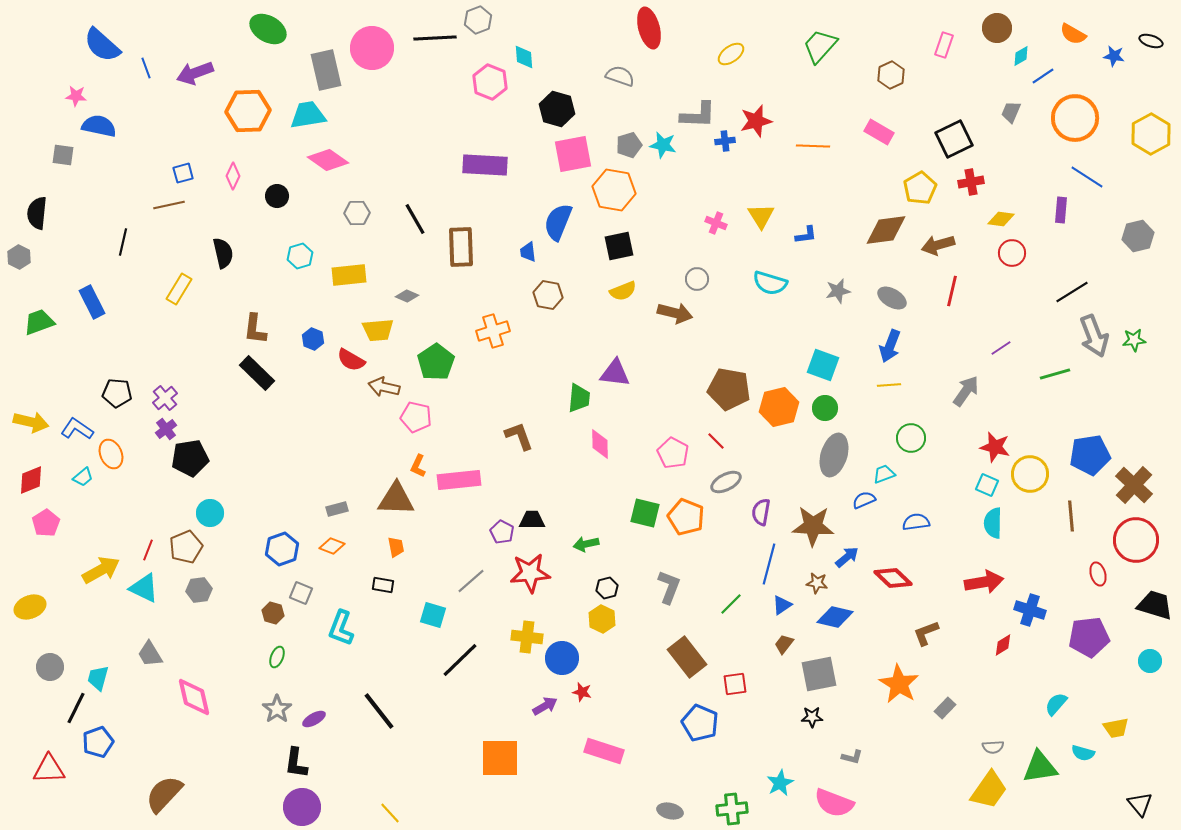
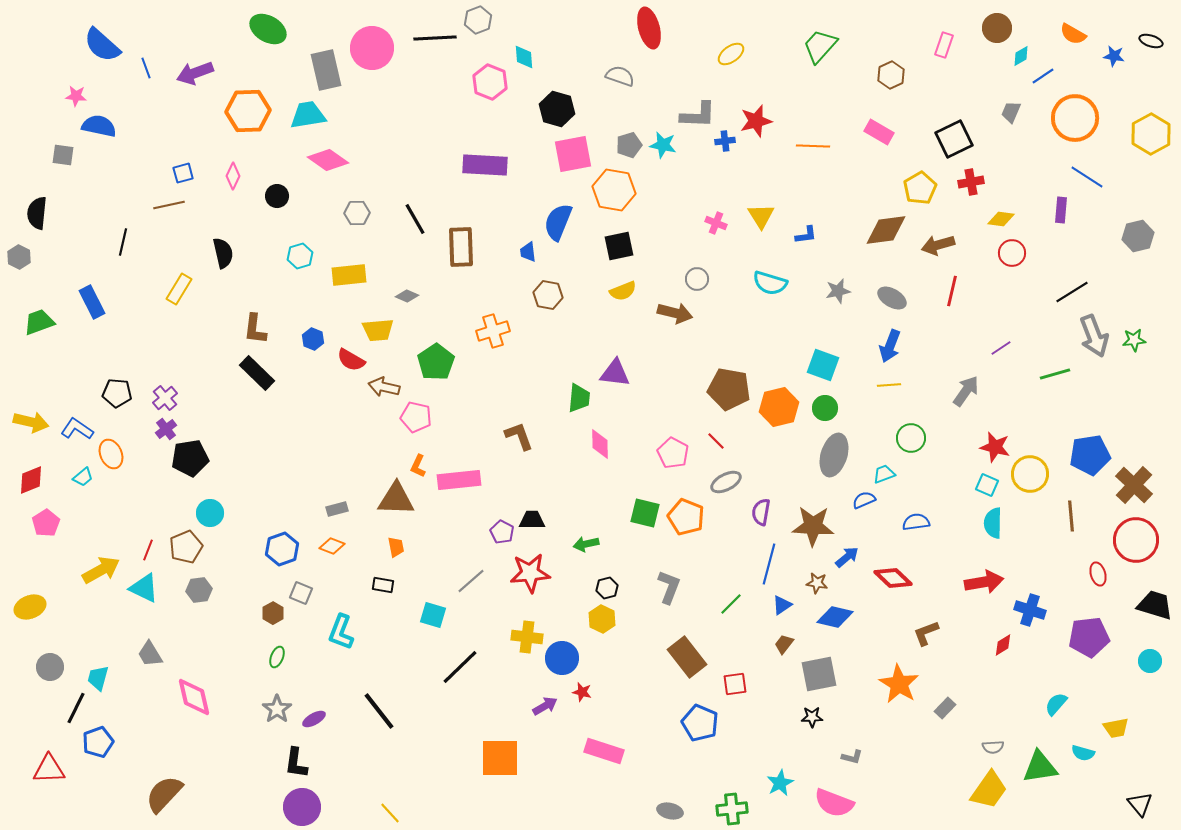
brown hexagon at (273, 613): rotated 15 degrees clockwise
cyan L-shape at (341, 628): moved 4 px down
black line at (460, 660): moved 7 px down
